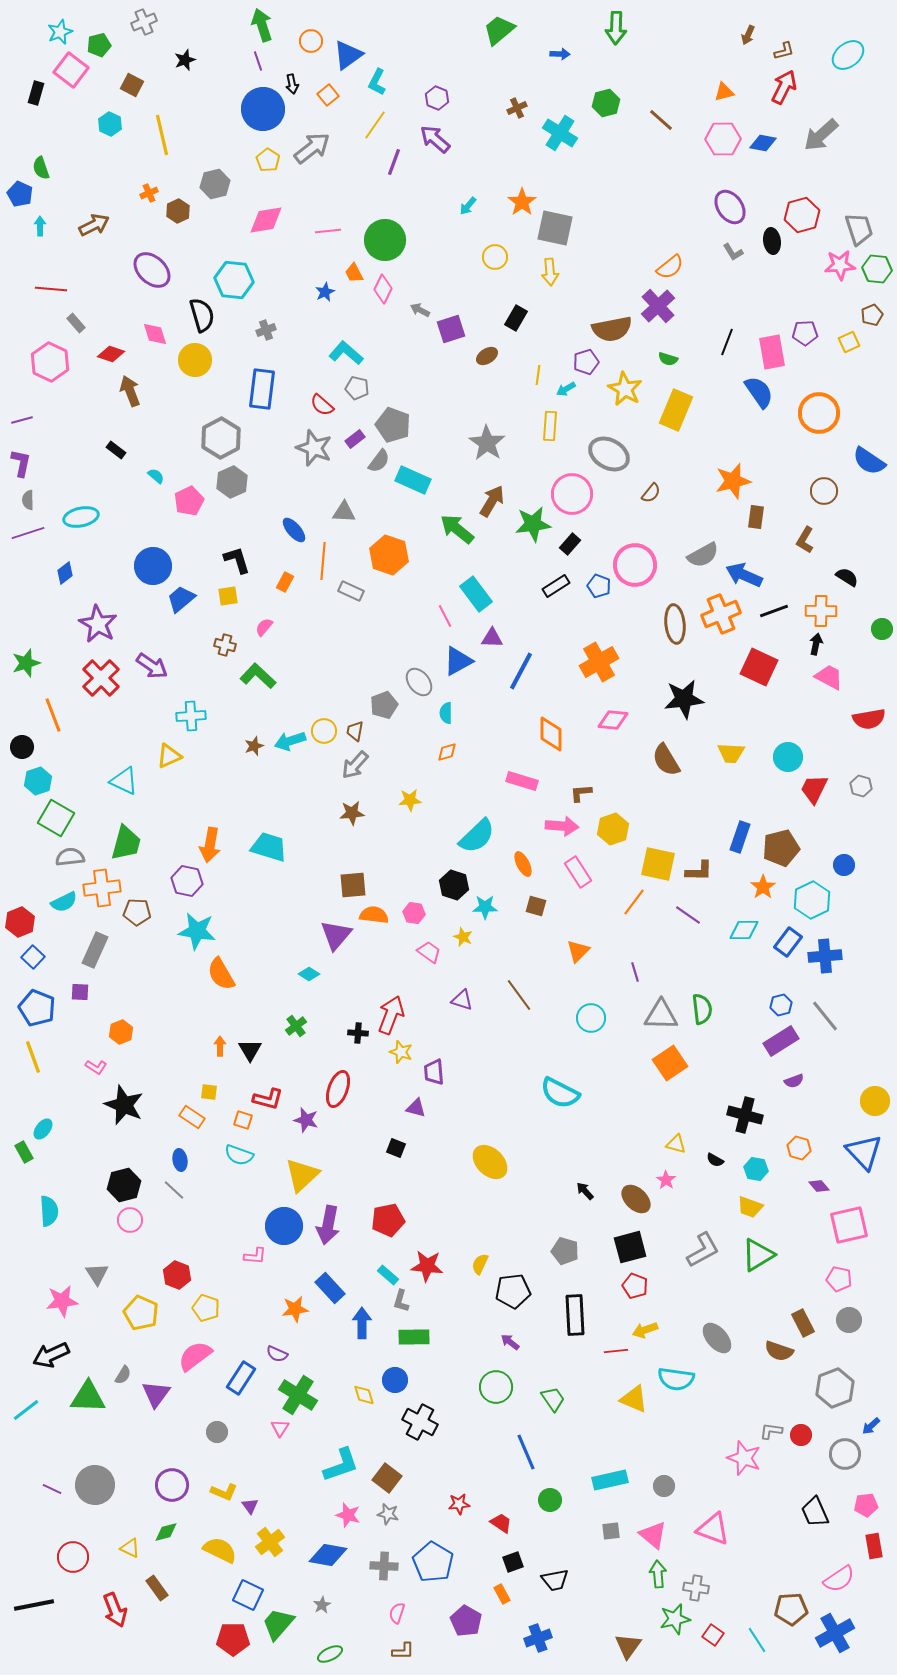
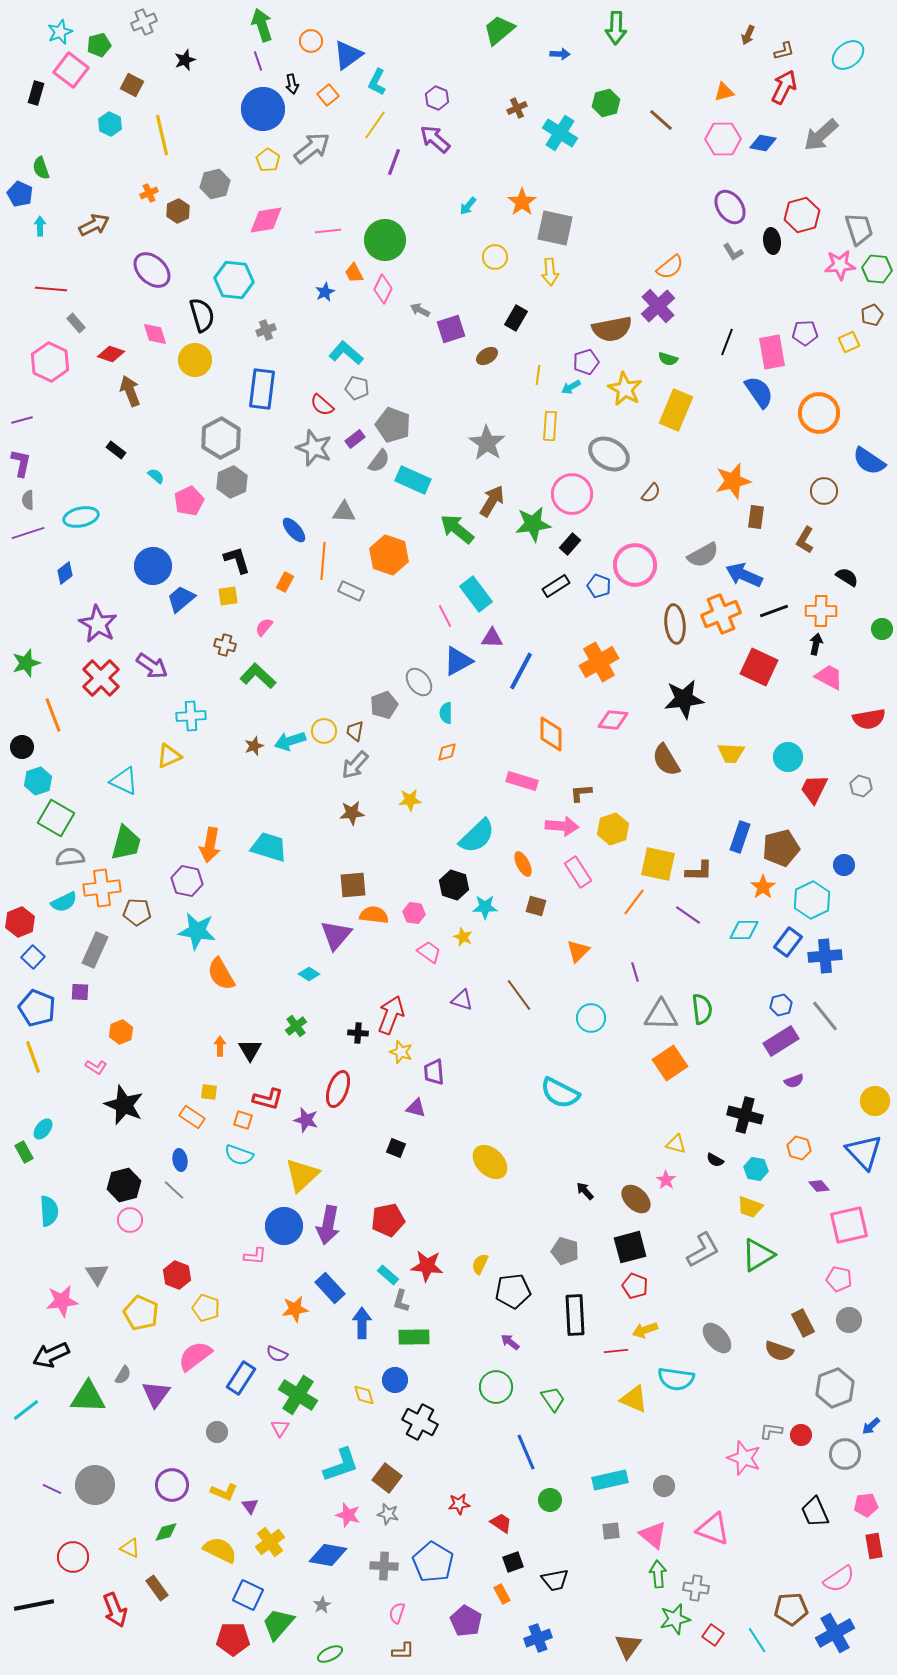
cyan arrow at (566, 389): moved 5 px right, 2 px up
